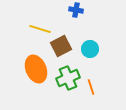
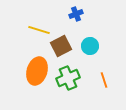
blue cross: moved 4 px down; rotated 32 degrees counterclockwise
yellow line: moved 1 px left, 1 px down
cyan circle: moved 3 px up
orange ellipse: moved 1 px right, 2 px down; rotated 40 degrees clockwise
orange line: moved 13 px right, 7 px up
